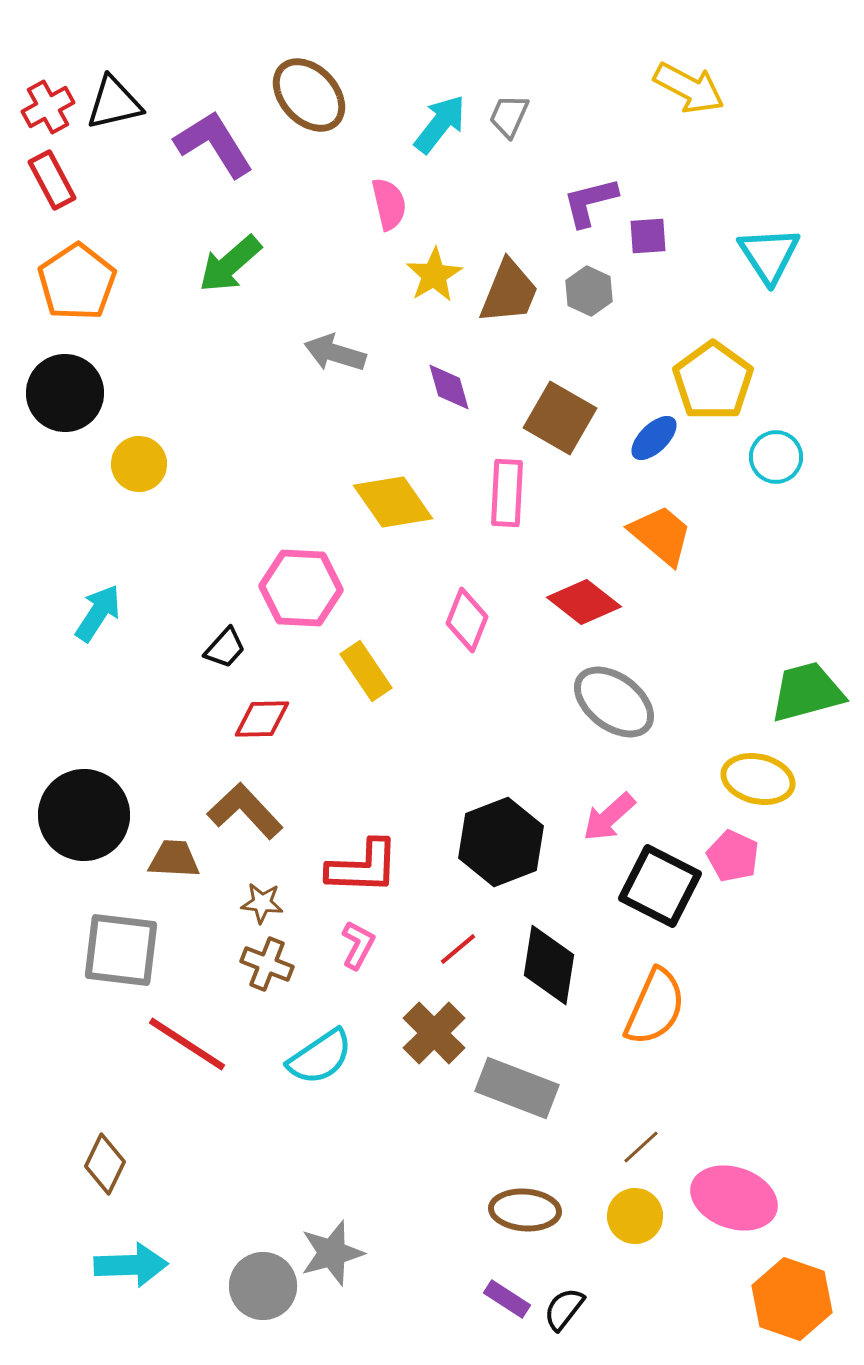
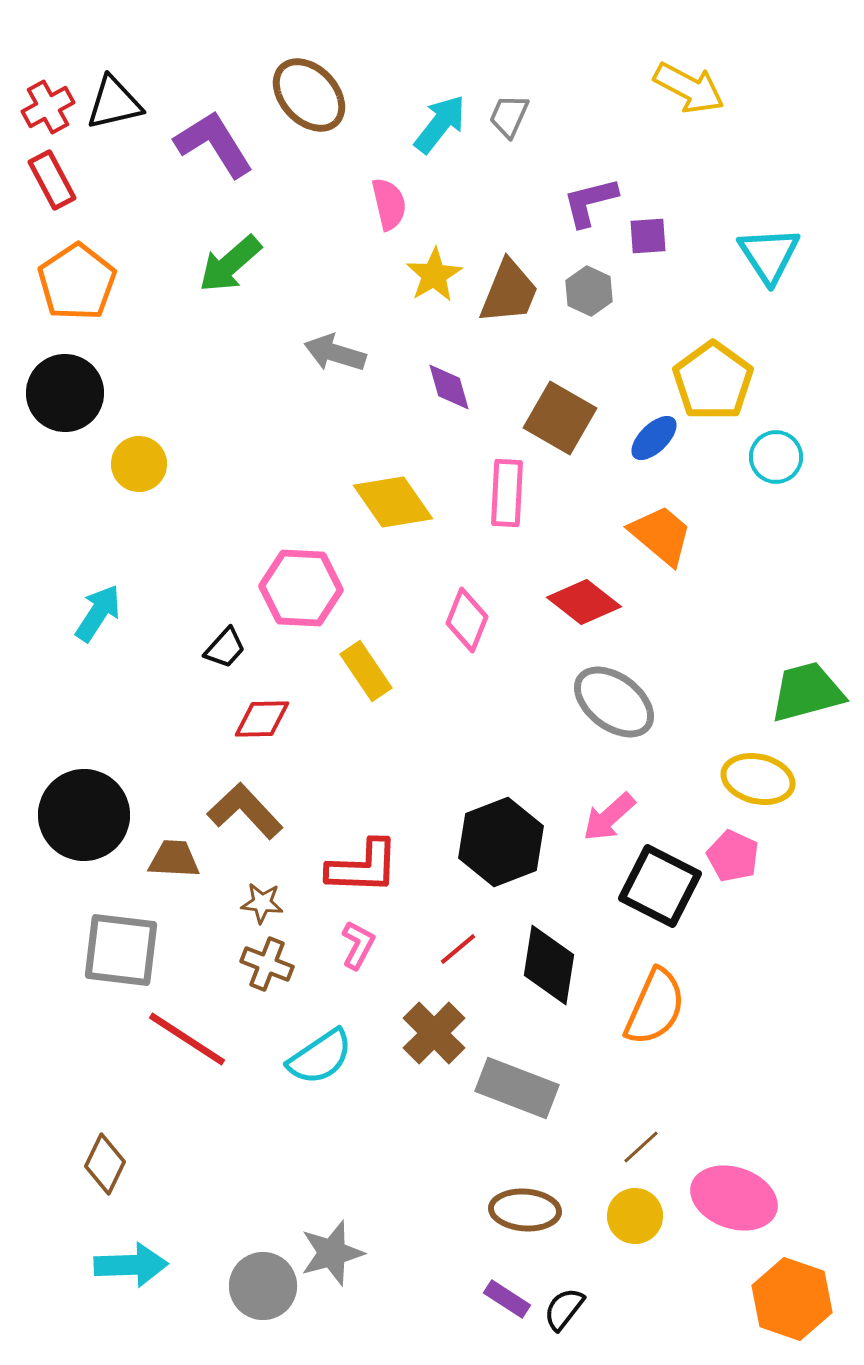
red line at (187, 1044): moved 5 px up
